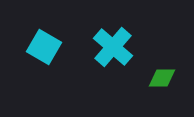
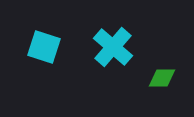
cyan square: rotated 12 degrees counterclockwise
